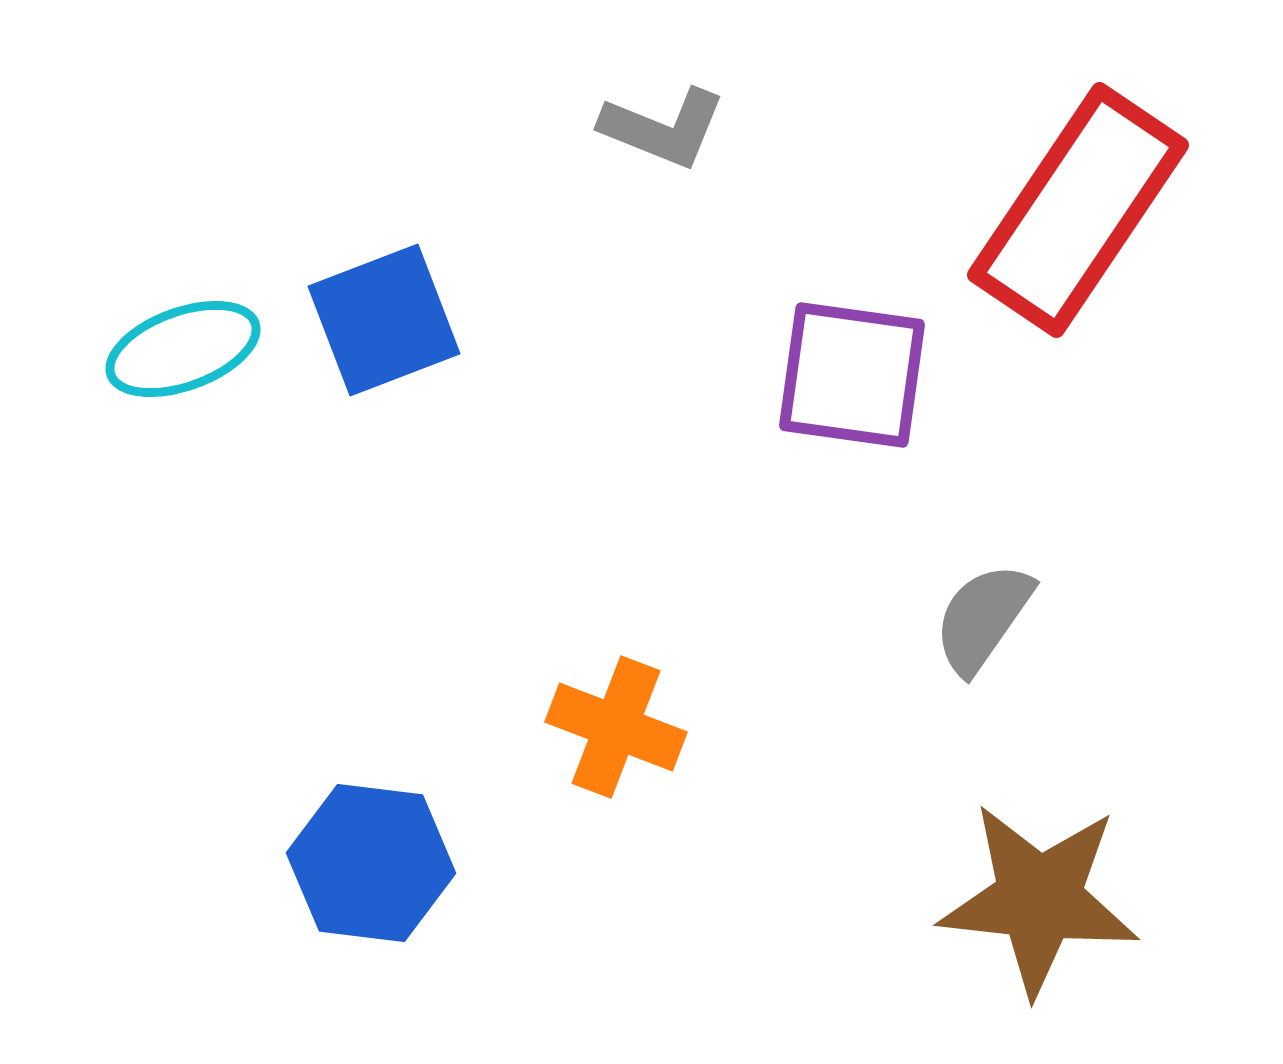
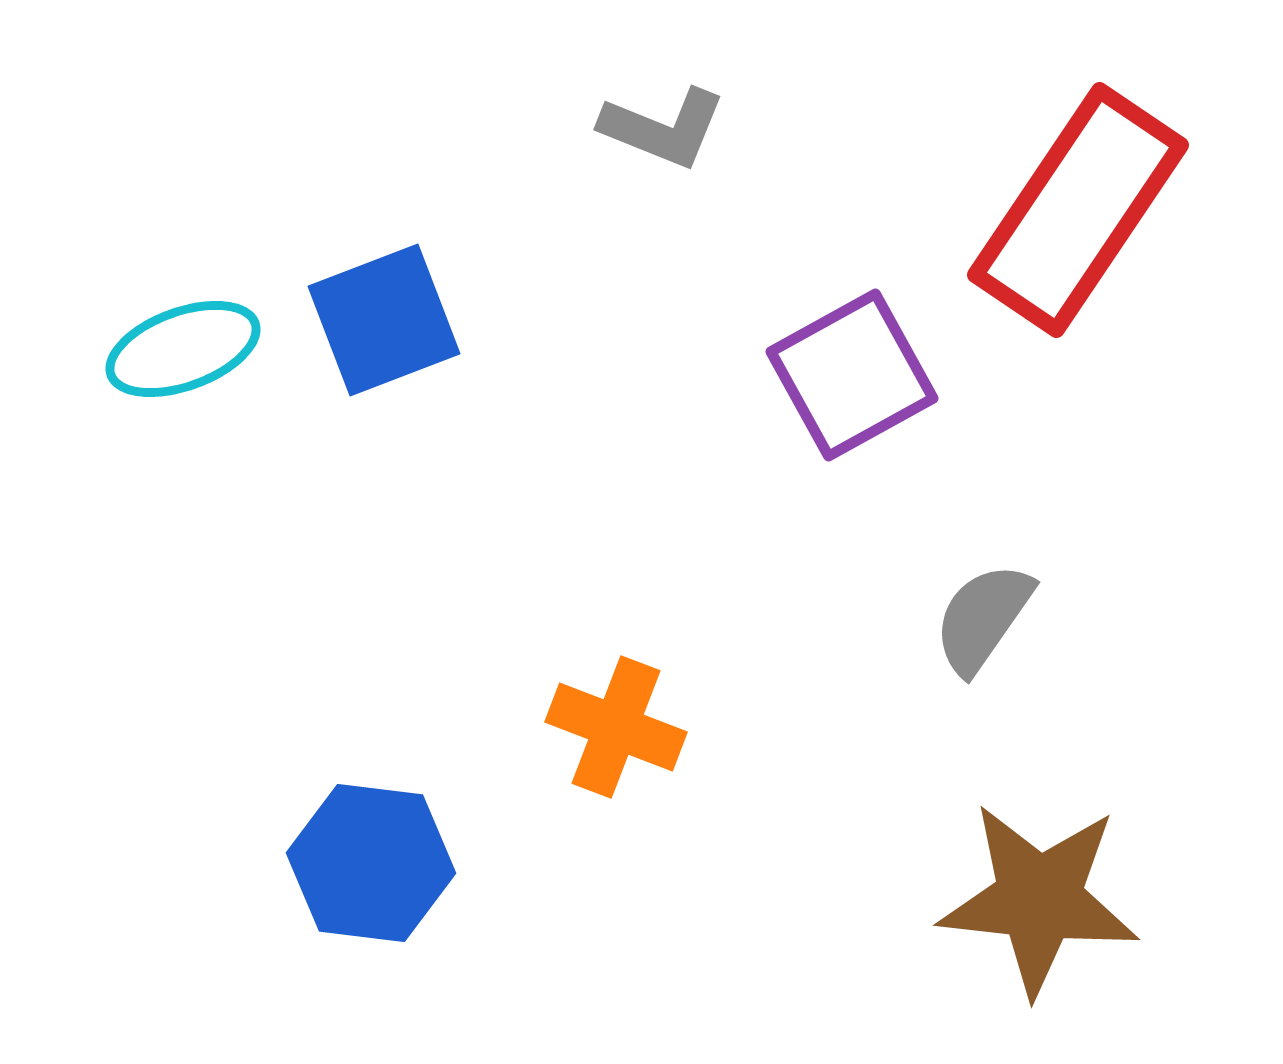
purple square: rotated 37 degrees counterclockwise
